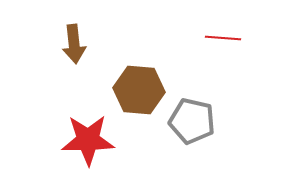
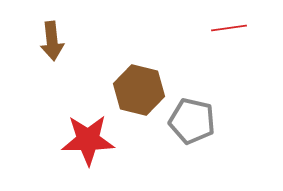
red line: moved 6 px right, 10 px up; rotated 12 degrees counterclockwise
brown arrow: moved 22 px left, 3 px up
brown hexagon: rotated 9 degrees clockwise
